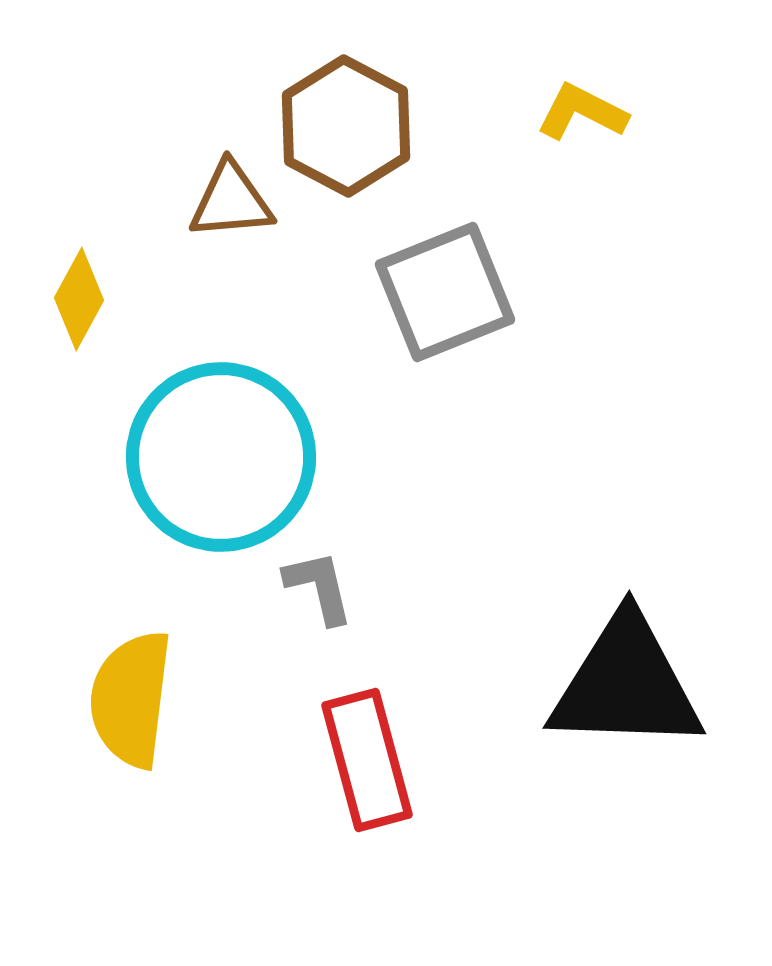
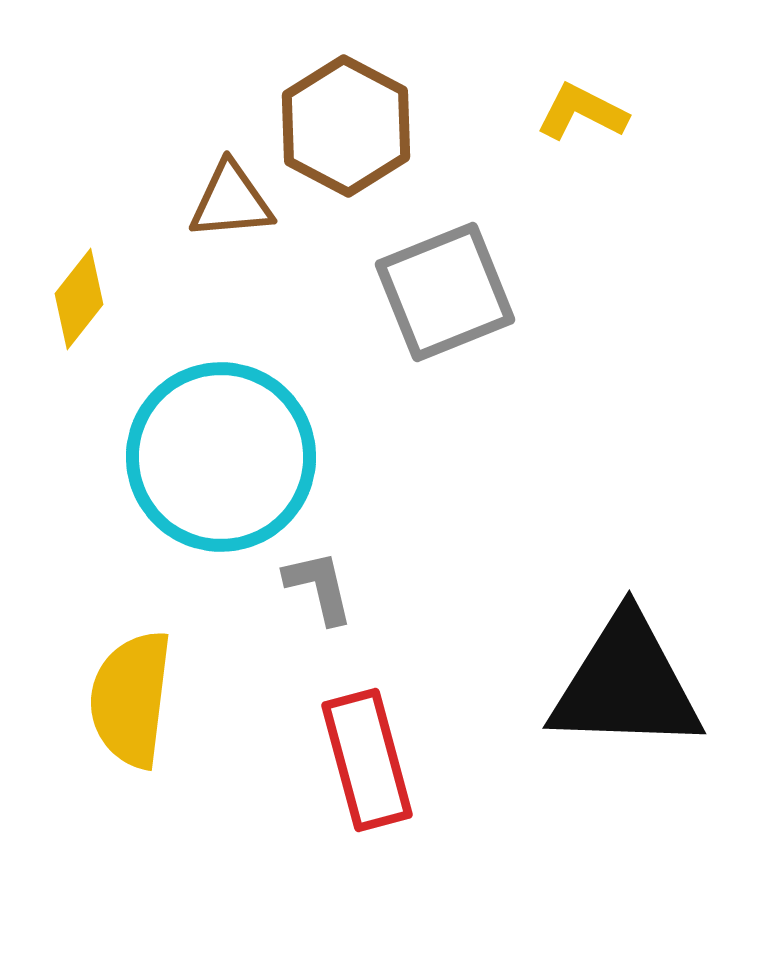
yellow diamond: rotated 10 degrees clockwise
